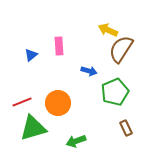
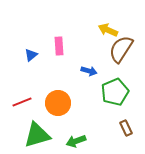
green triangle: moved 4 px right, 7 px down
